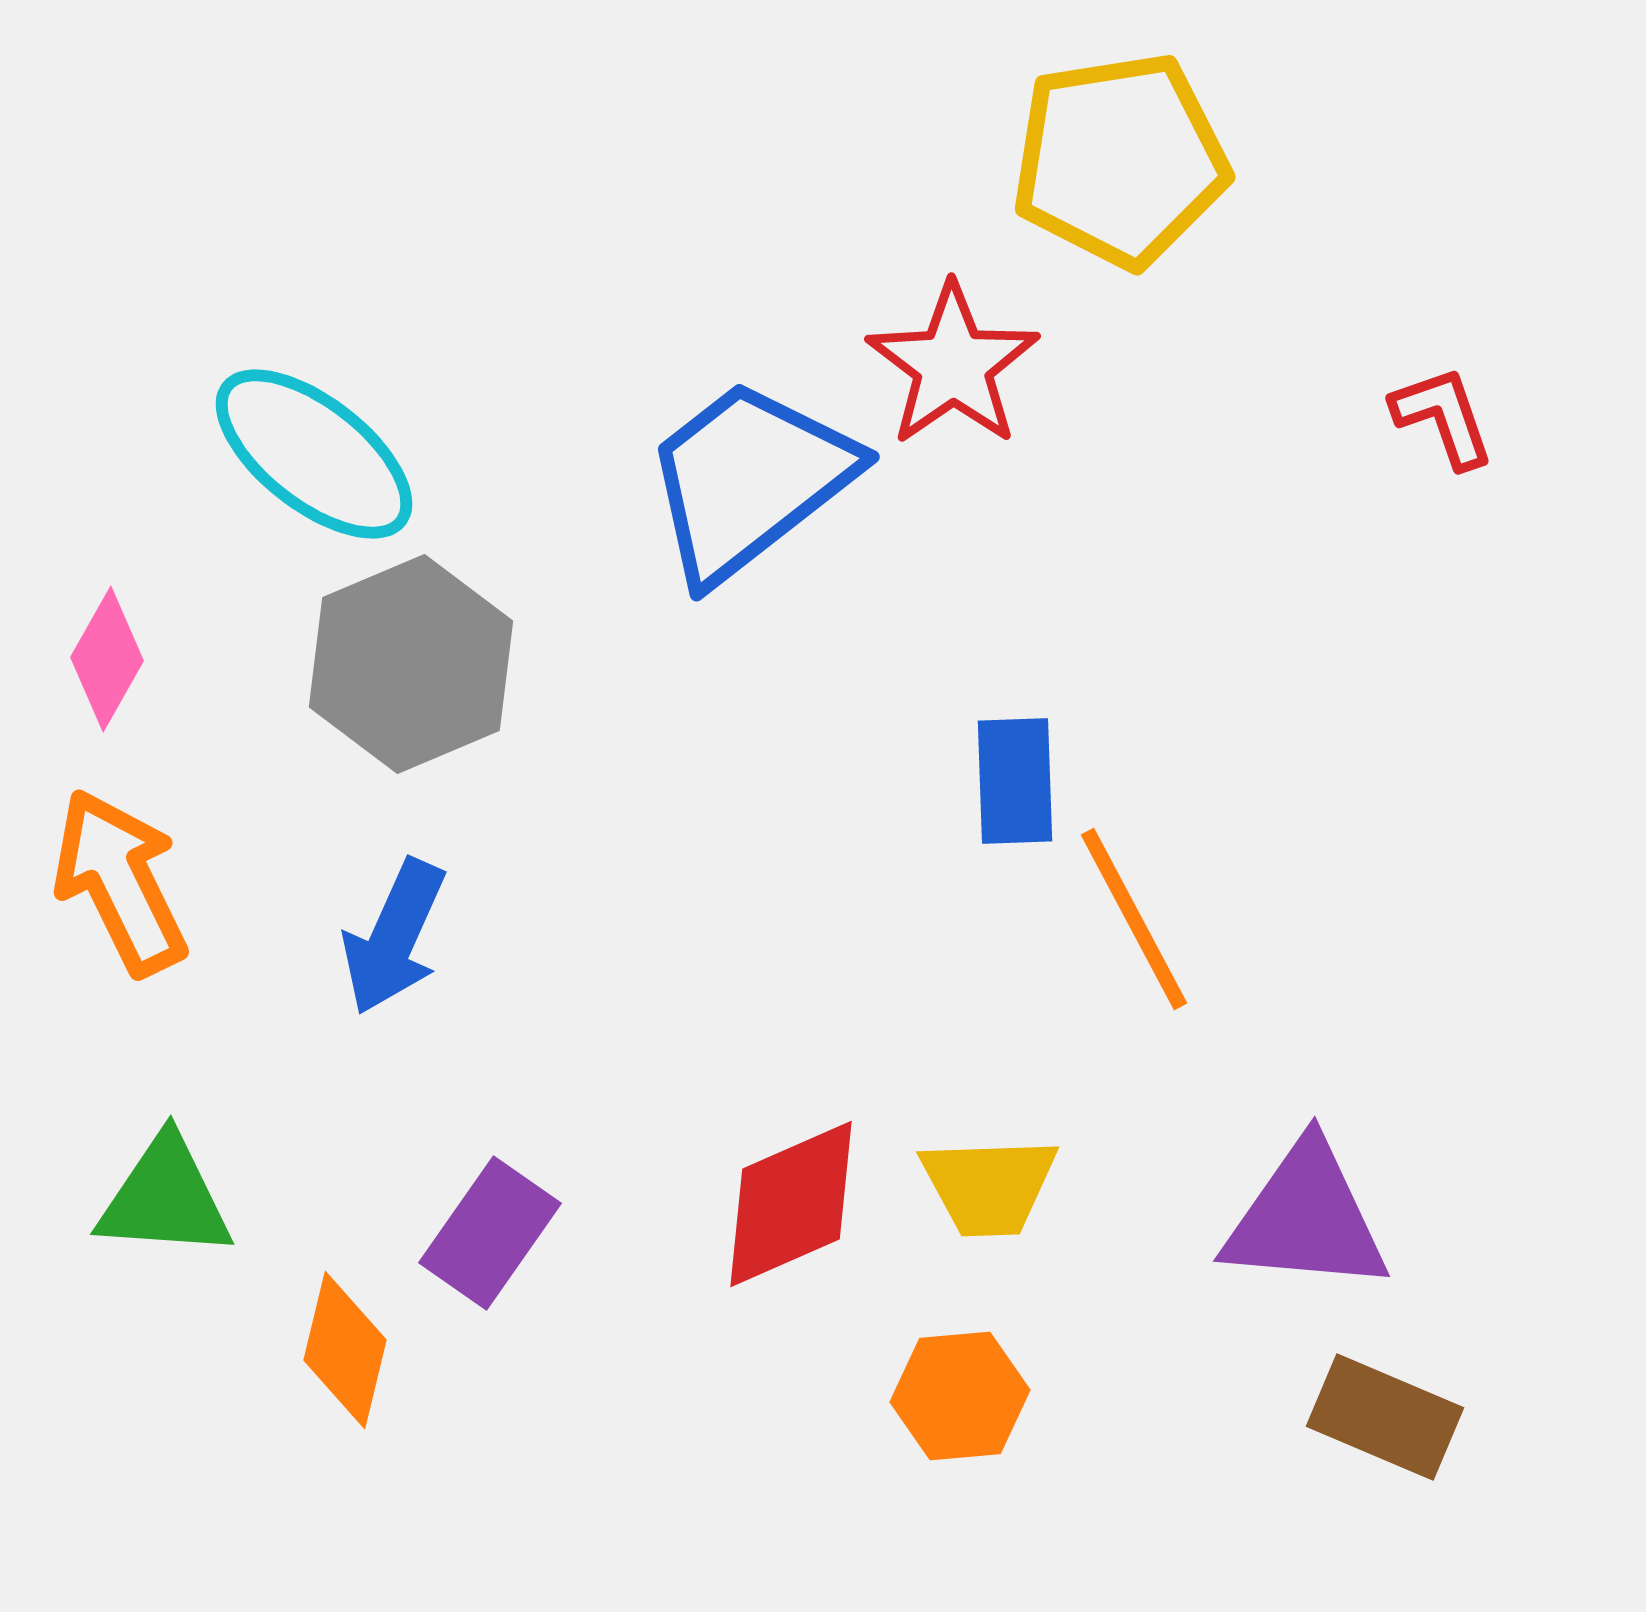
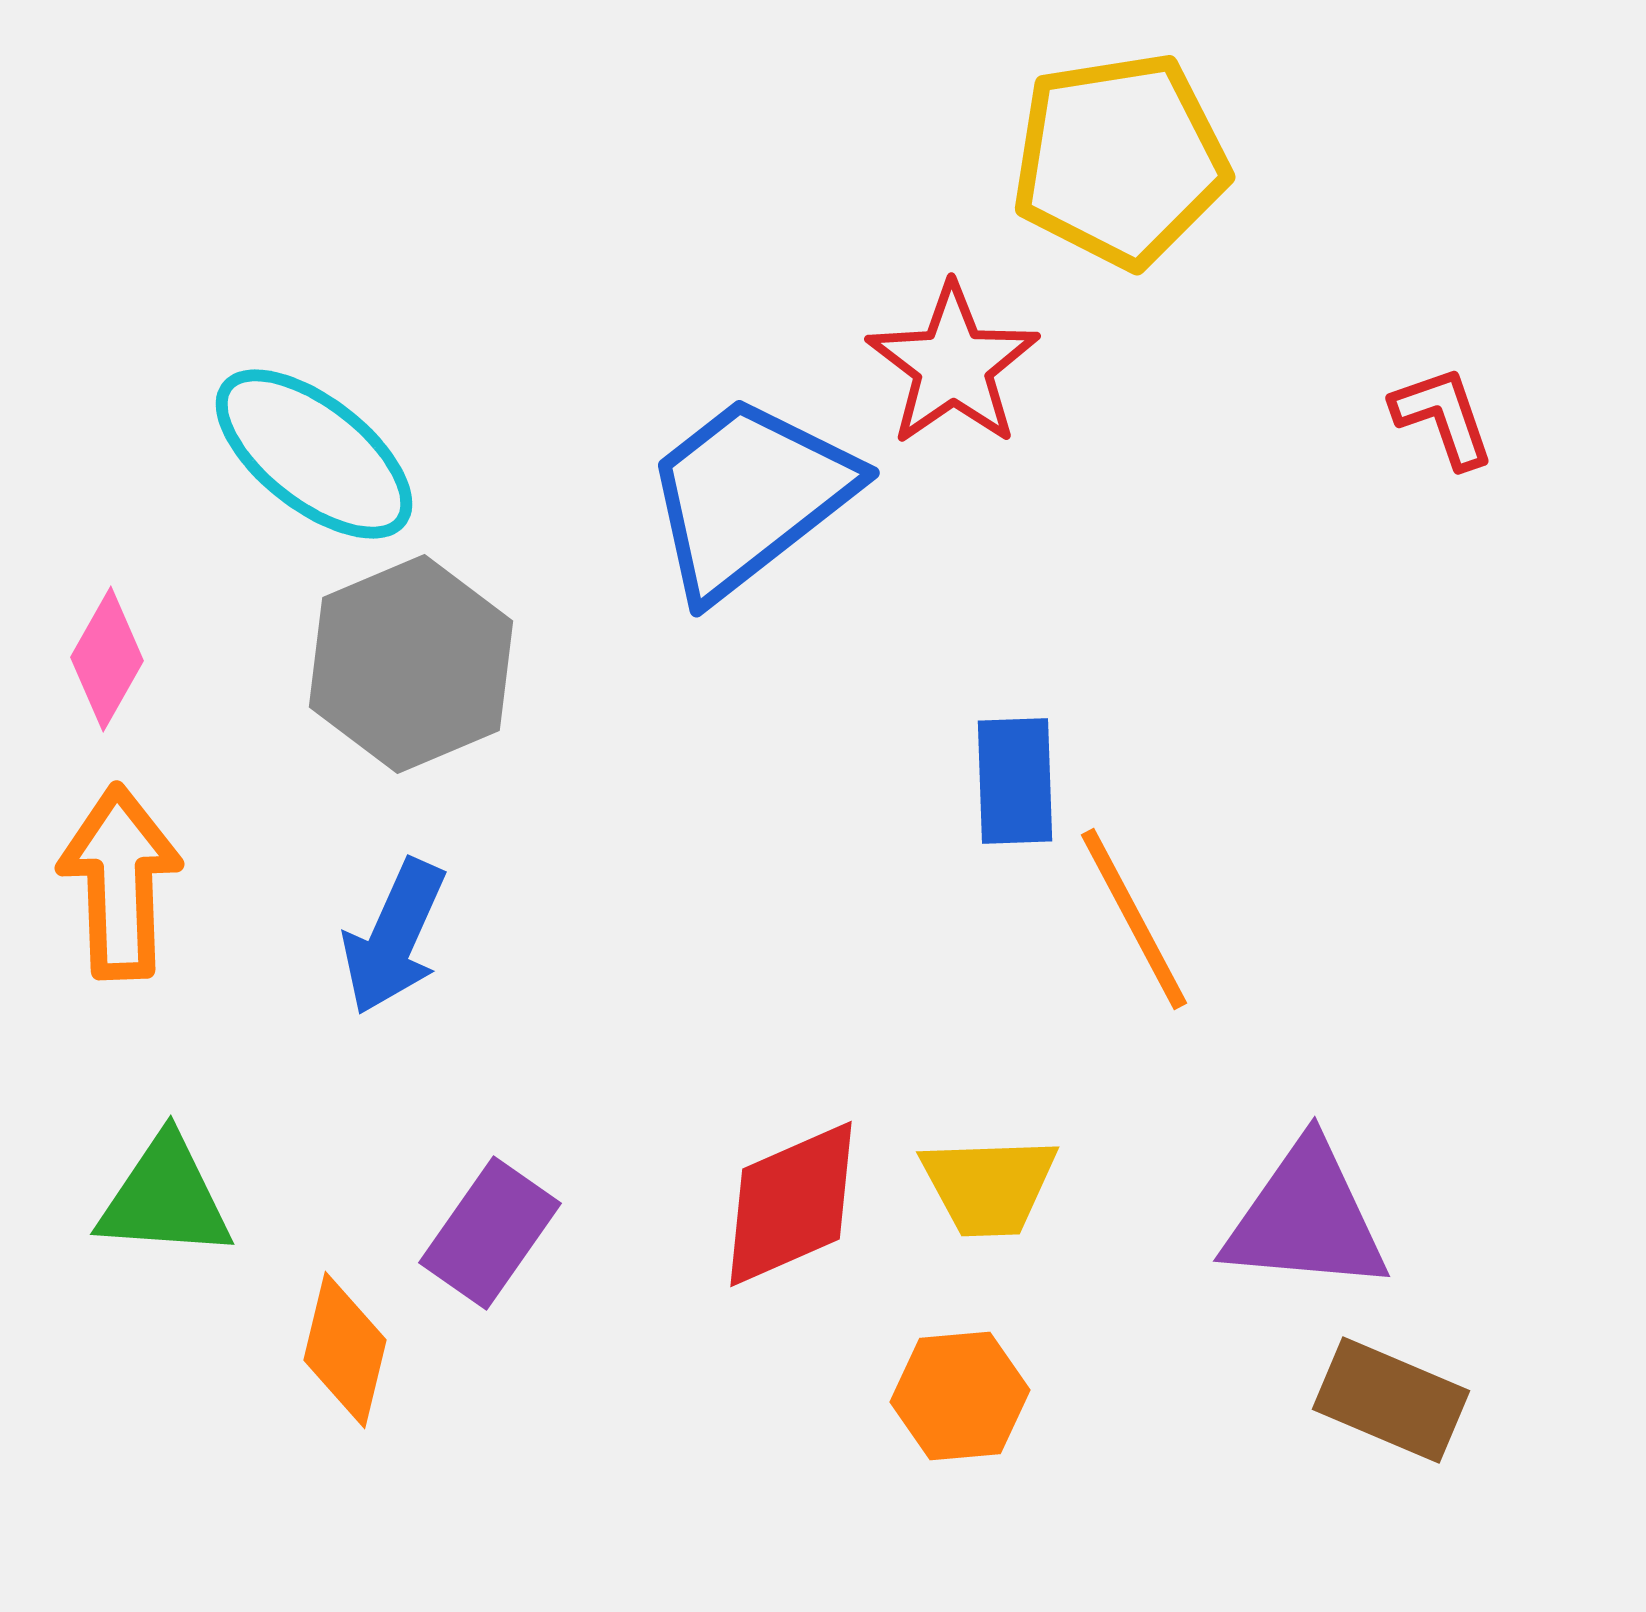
blue trapezoid: moved 16 px down
orange arrow: rotated 24 degrees clockwise
brown rectangle: moved 6 px right, 17 px up
